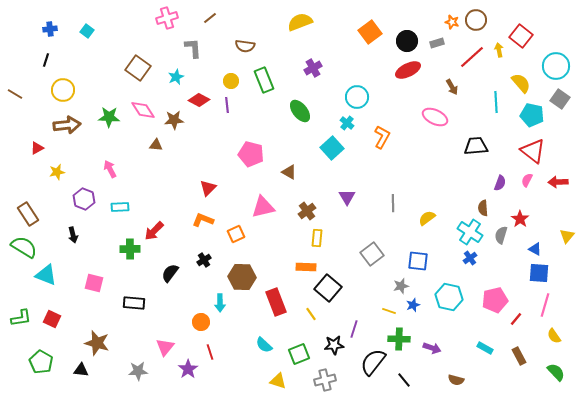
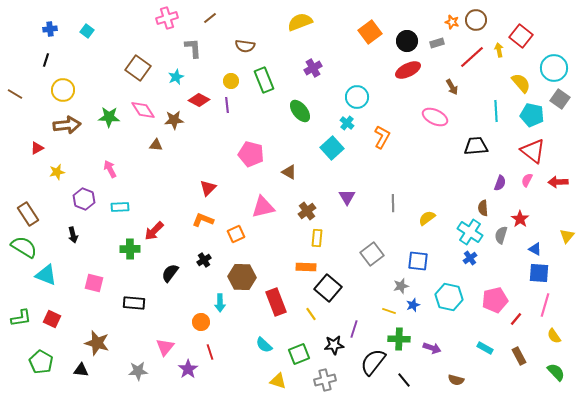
cyan circle at (556, 66): moved 2 px left, 2 px down
cyan line at (496, 102): moved 9 px down
